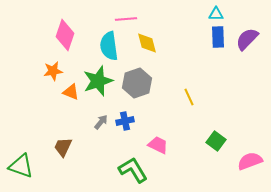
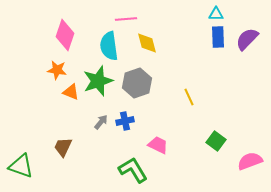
orange star: moved 4 px right, 1 px up; rotated 18 degrees clockwise
